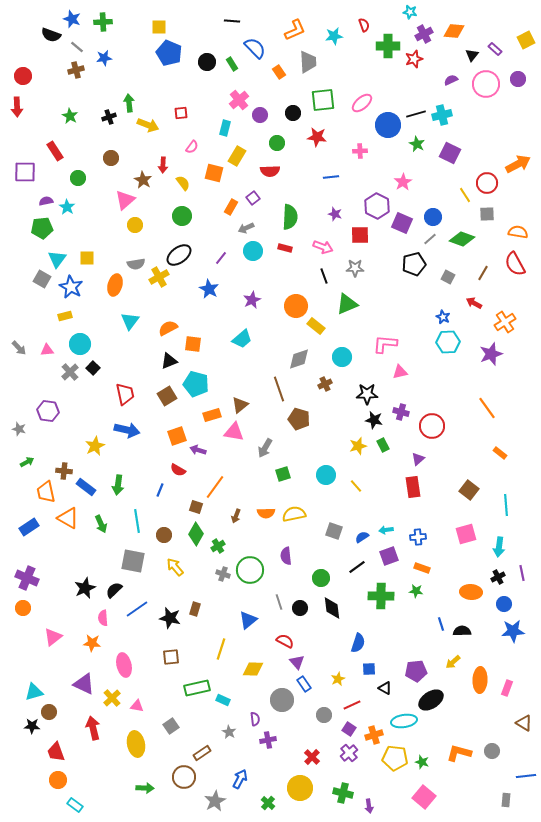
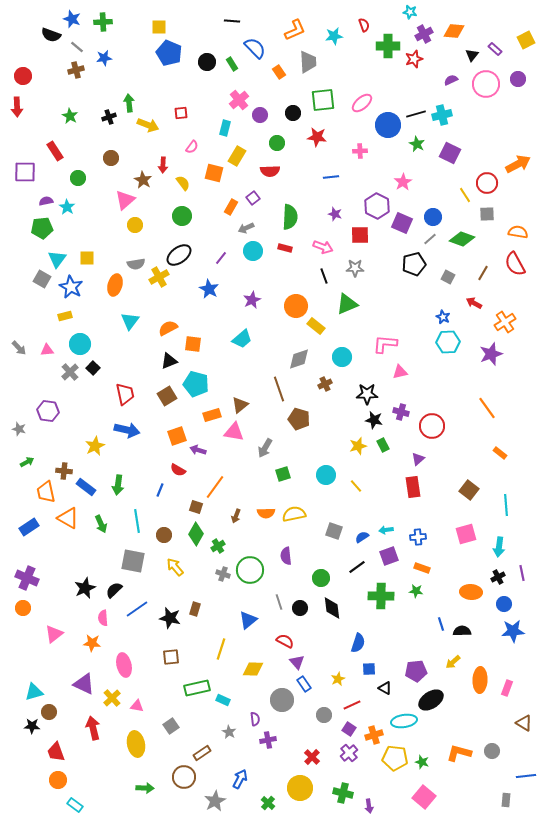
pink triangle at (53, 637): moved 1 px right, 3 px up
